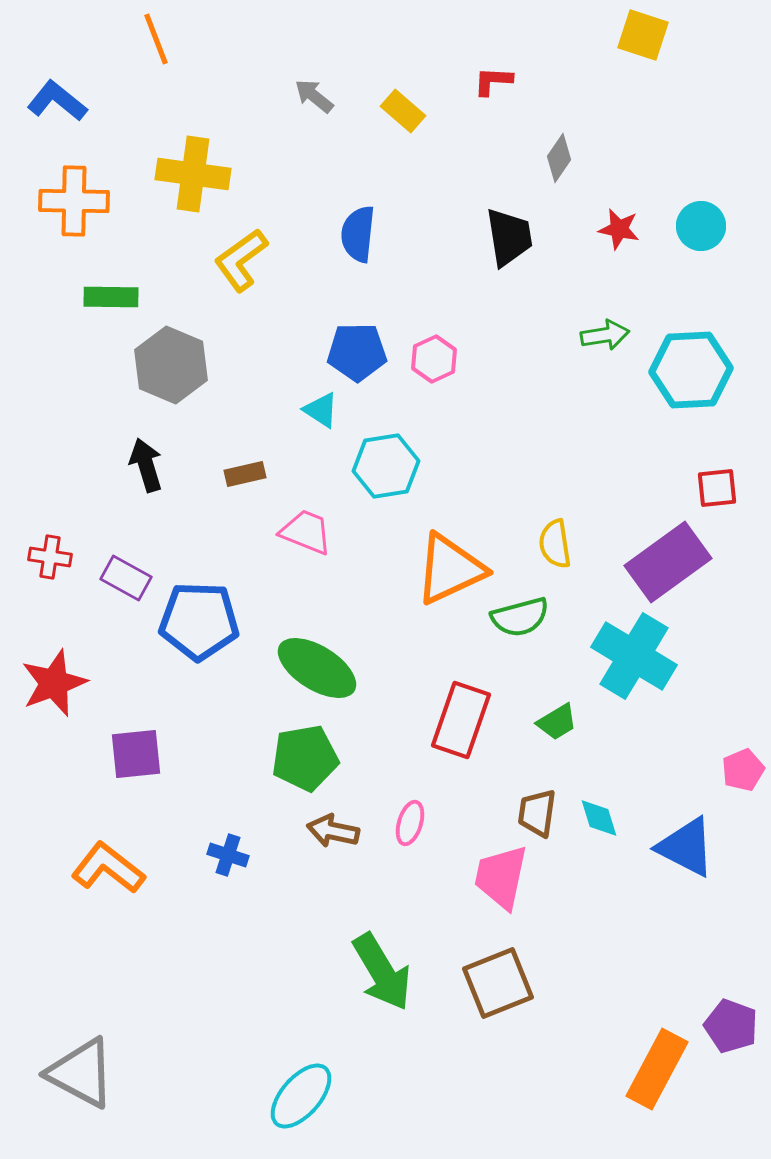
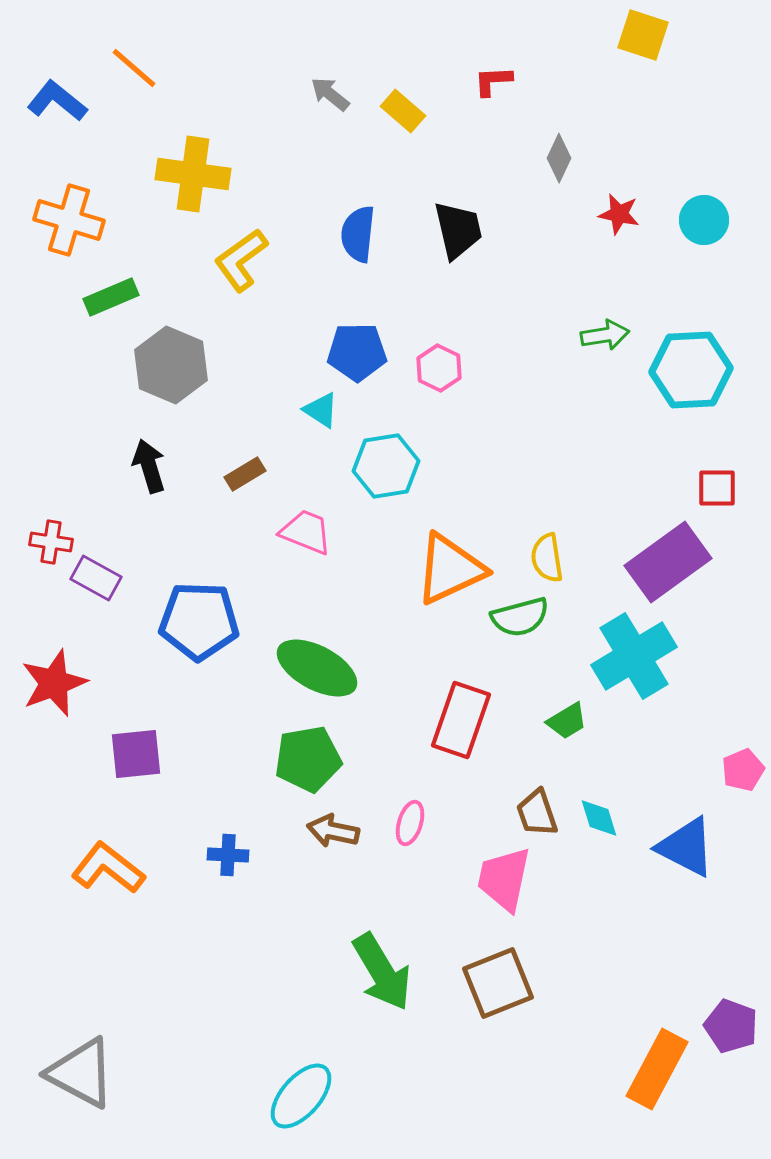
orange line at (156, 39): moved 22 px left, 29 px down; rotated 28 degrees counterclockwise
red L-shape at (493, 81): rotated 6 degrees counterclockwise
gray arrow at (314, 96): moved 16 px right, 2 px up
gray diamond at (559, 158): rotated 9 degrees counterclockwise
orange cross at (74, 201): moved 5 px left, 19 px down; rotated 16 degrees clockwise
cyan circle at (701, 226): moved 3 px right, 6 px up
red star at (619, 229): moved 15 px up
black trapezoid at (509, 237): moved 51 px left, 7 px up; rotated 4 degrees counterclockwise
green rectangle at (111, 297): rotated 24 degrees counterclockwise
pink hexagon at (434, 359): moved 5 px right, 9 px down; rotated 9 degrees counterclockwise
black arrow at (146, 465): moved 3 px right, 1 px down
brown rectangle at (245, 474): rotated 18 degrees counterclockwise
red square at (717, 488): rotated 6 degrees clockwise
yellow semicircle at (555, 544): moved 8 px left, 14 px down
red cross at (50, 557): moved 1 px right, 15 px up
purple rectangle at (126, 578): moved 30 px left
cyan cross at (634, 656): rotated 28 degrees clockwise
green ellipse at (317, 668): rotated 4 degrees counterclockwise
green trapezoid at (557, 722): moved 10 px right, 1 px up
green pentagon at (305, 758): moved 3 px right, 1 px down
brown trapezoid at (537, 813): rotated 27 degrees counterclockwise
blue cross at (228, 855): rotated 15 degrees counterclockwise
pink trapezoid at (501, 877): moved 3 px right, 2 px down
